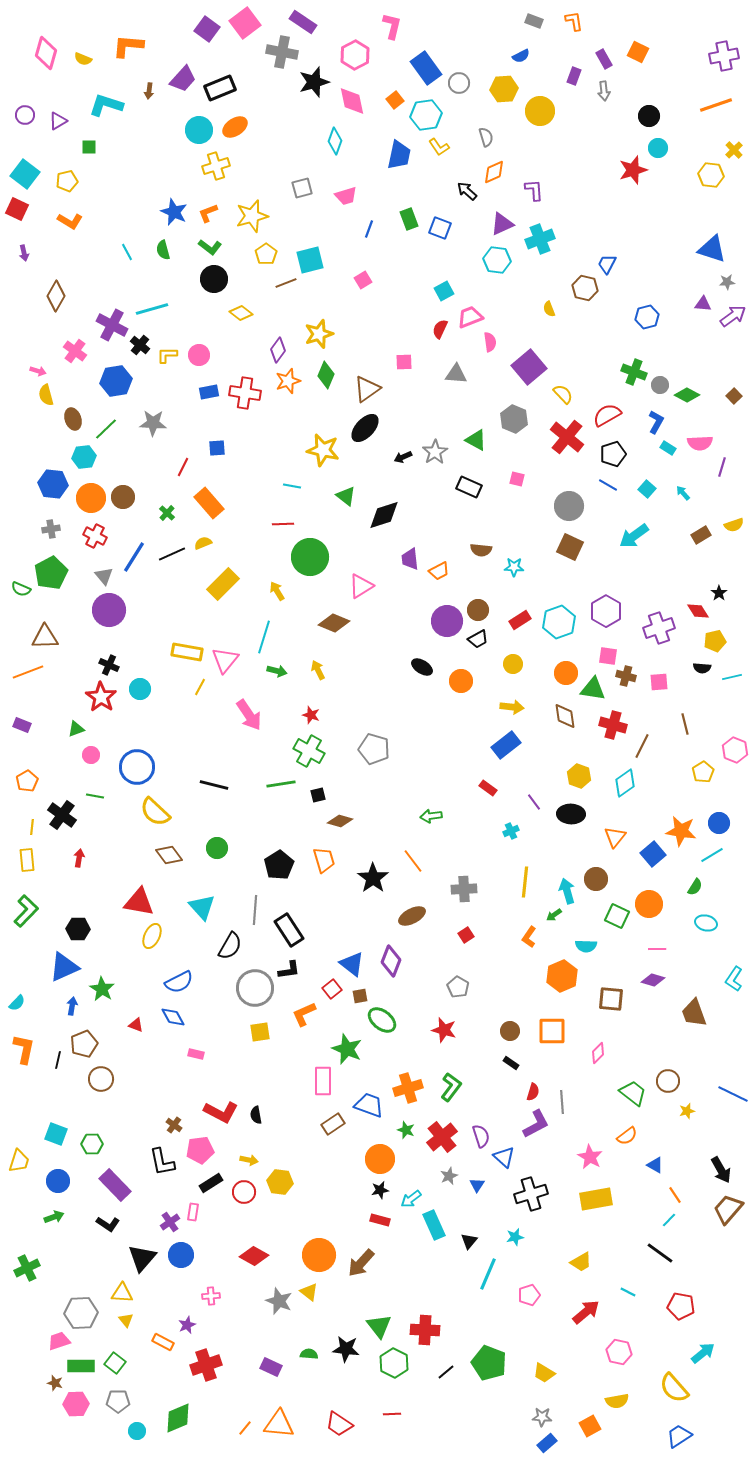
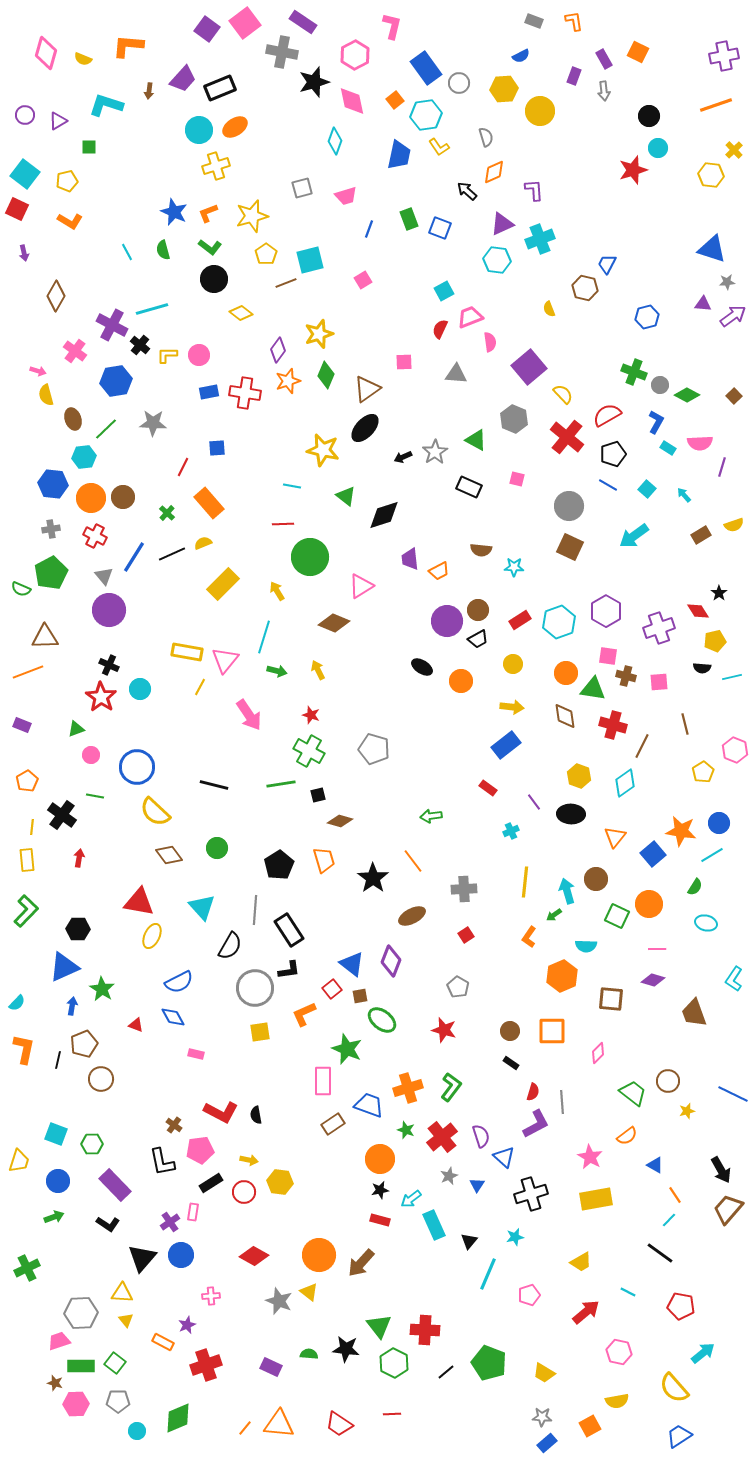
cyan arrow at (683, 493): moved 1 px right, 2 px down
